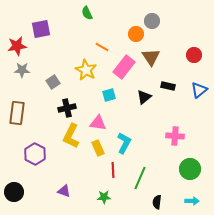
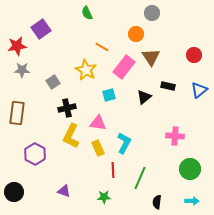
gray circle: moved 8 px up
purple square: rotated 24 degrees counterclockwise
